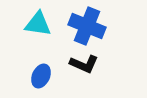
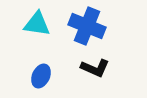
cyan triangle: moved 1 px left
black L-shape: moved 11 px right, 4 px down
